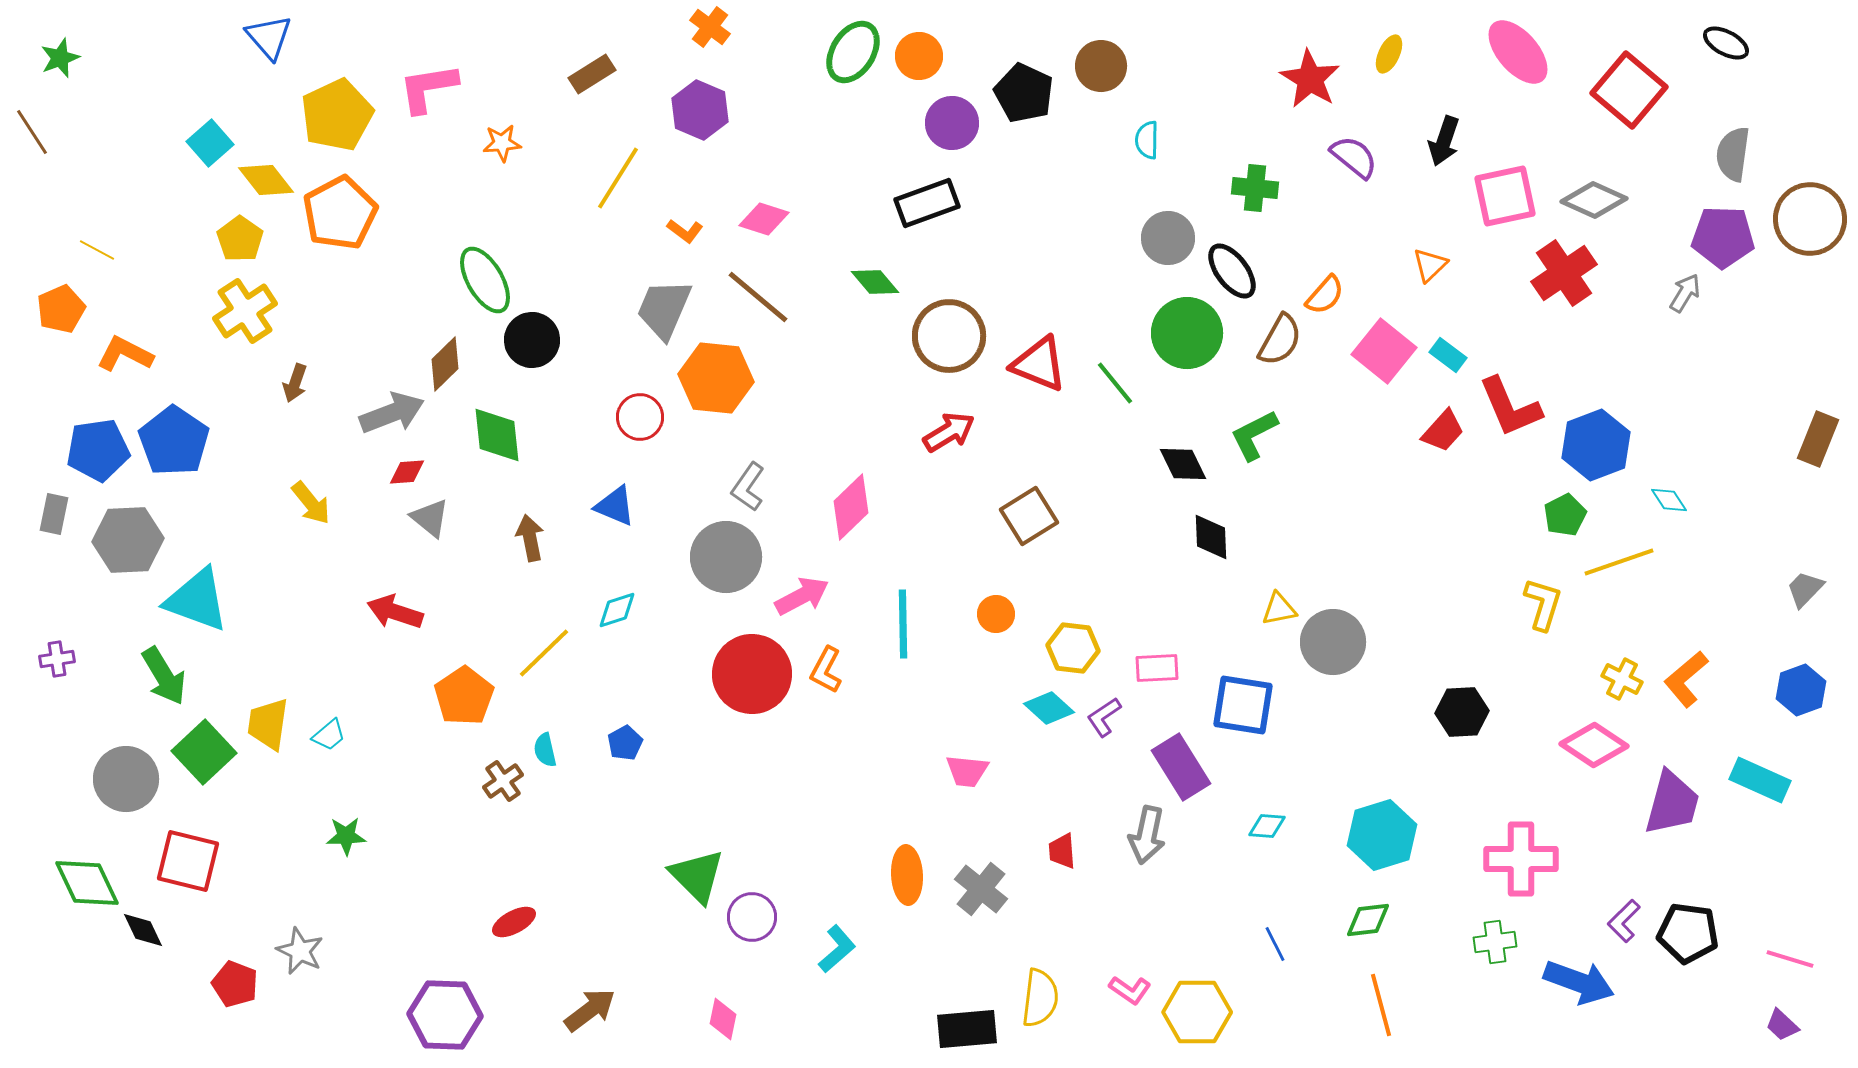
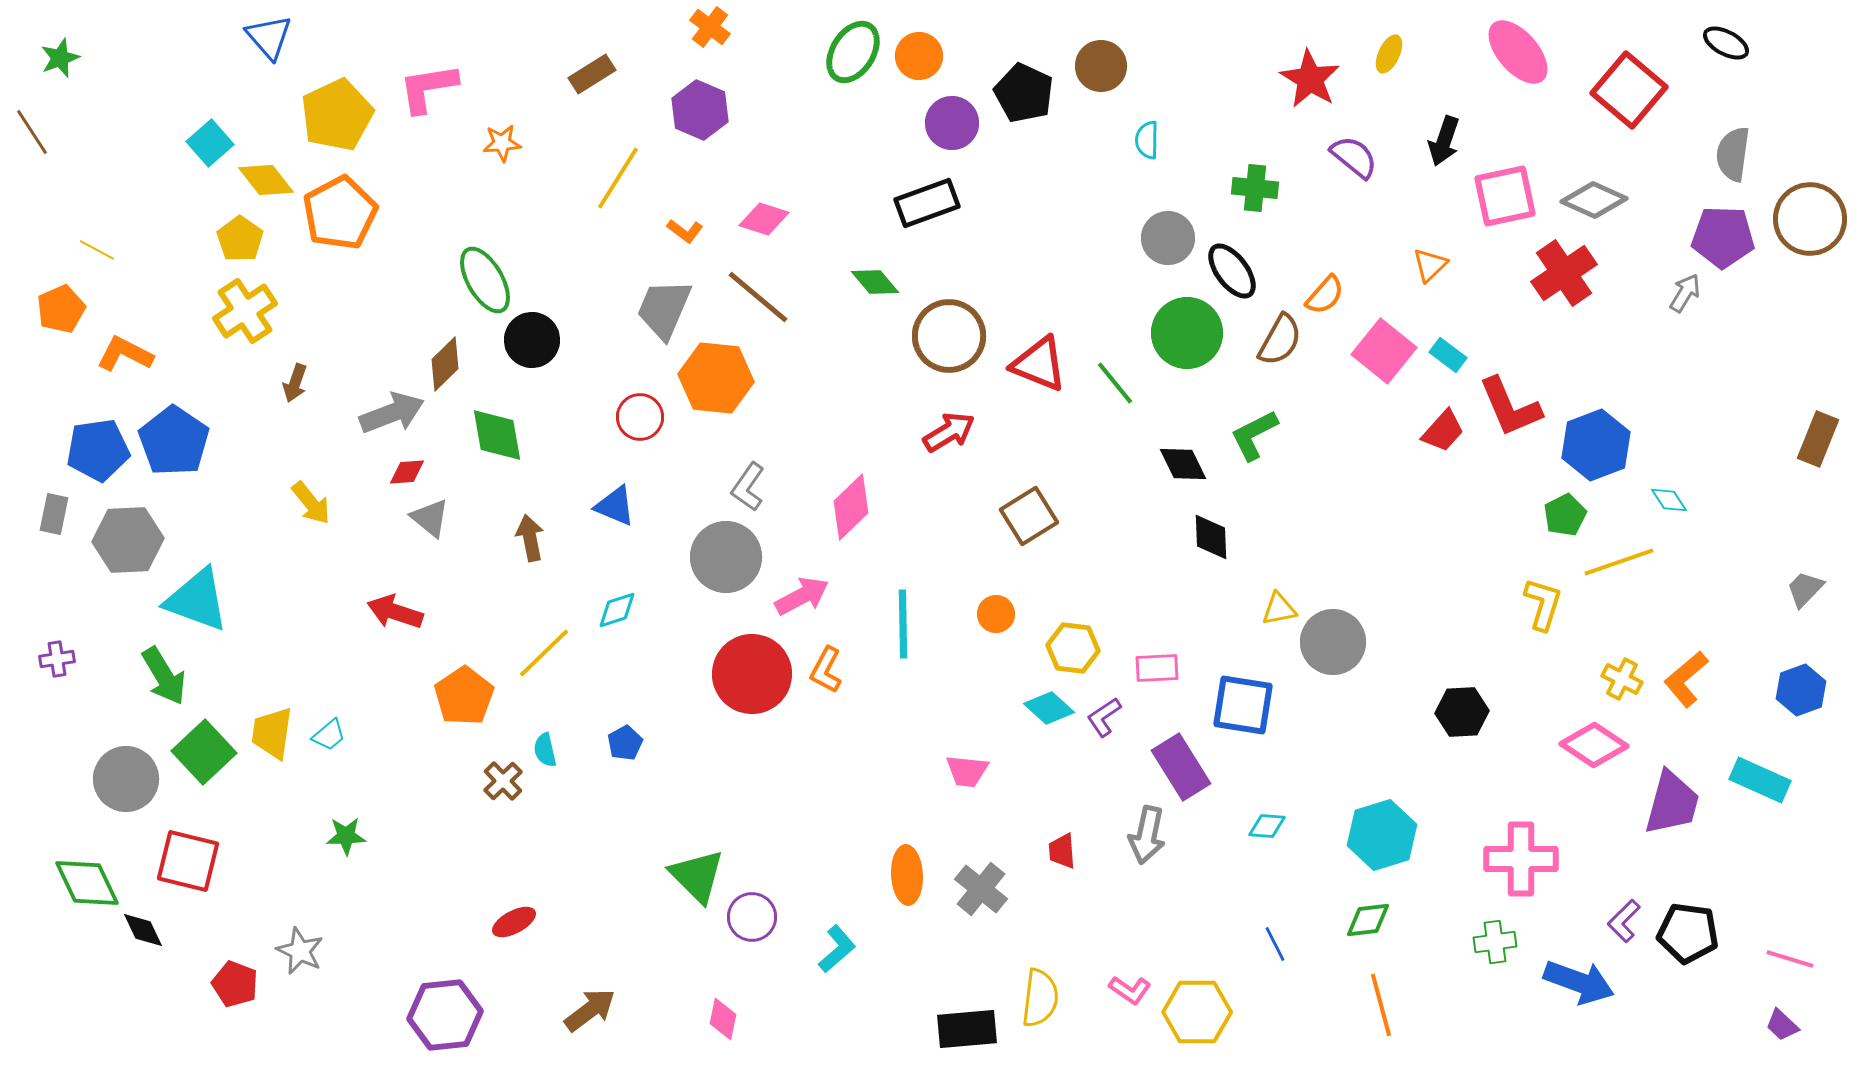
green diamond at (497, 435): rotated 4 degrees counterclockwise
yellow trapezoid at (268, 724): moved 4 px right, 9 px down
brown cross at (503, 781): rotated 9 degrees counterclockwise
purple hexagon at (445, 1015): rotated 8 degrees counterclockwise
